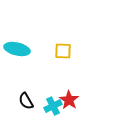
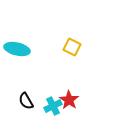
yellow square: moved 9 px right, 4 px up; rotated 24 degrees clockwise
